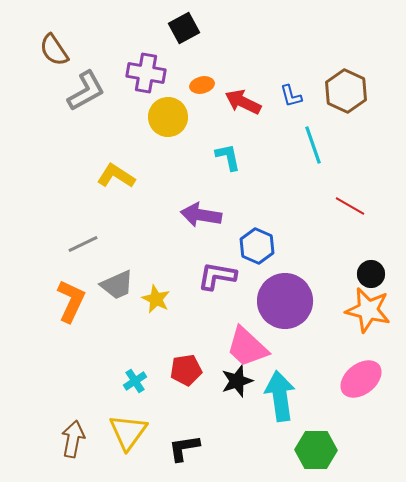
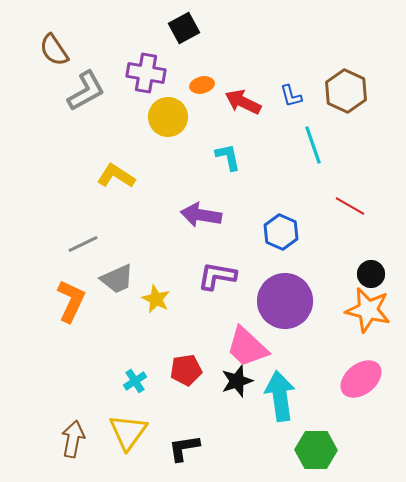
blue hexagon: moved 24 px right, 14 px up
gray trapezoid: moved 6 px up
